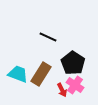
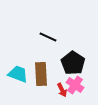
brown rectangle: rotated 35 degrees counterclockwise
